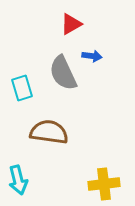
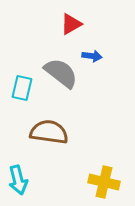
gray semicircle: moved 2 px left; rotated 153 degrees clockwise
cyan rectangle: rotated 30 degrees clockwise
yellow cross: moved 2 px up; rotated 20 degrees clockwise
